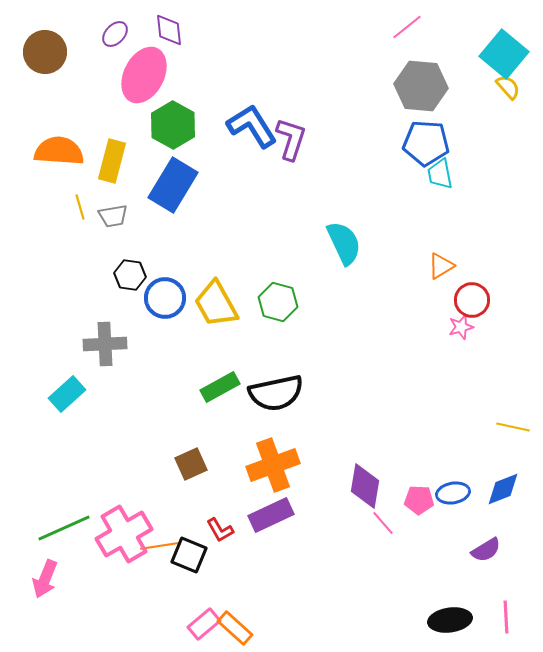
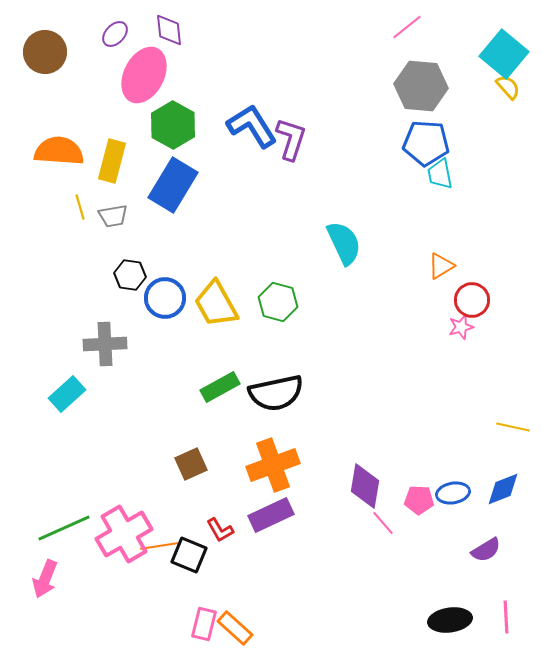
pink rectangle at (204, 624): rotated 36 degrees counterclockwise
